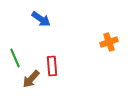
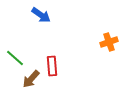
blue arrow: moved 4 px up
green line: rotated 24 degrees counterclockwise
